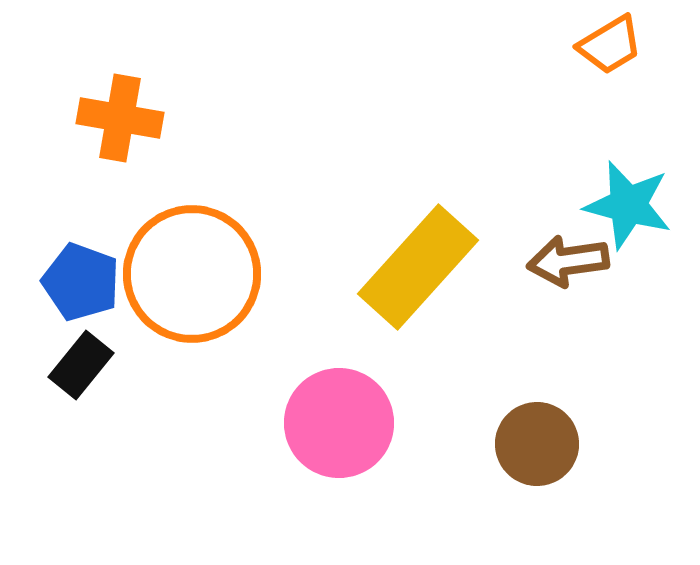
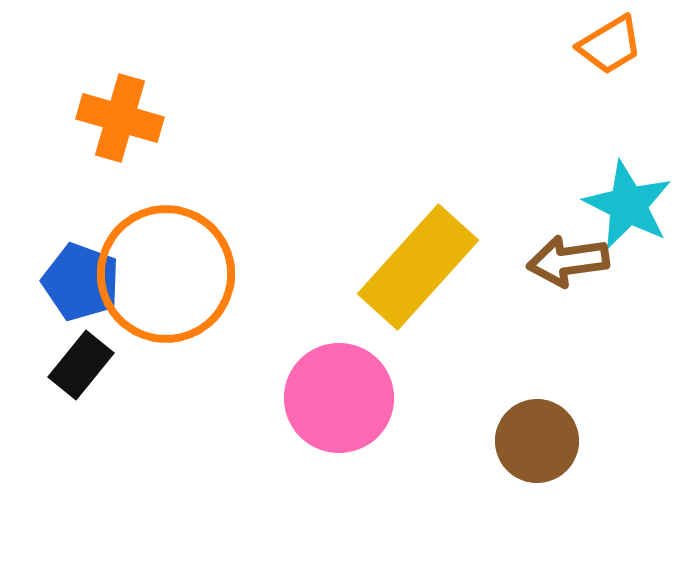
orange cross: rotated 6 degrees clockwise
cyan star: rotated 12 degrees clockwise
orange circle: moved 26 px left
pink circle: moved 25 px up
brown circle: moved 3 px up
